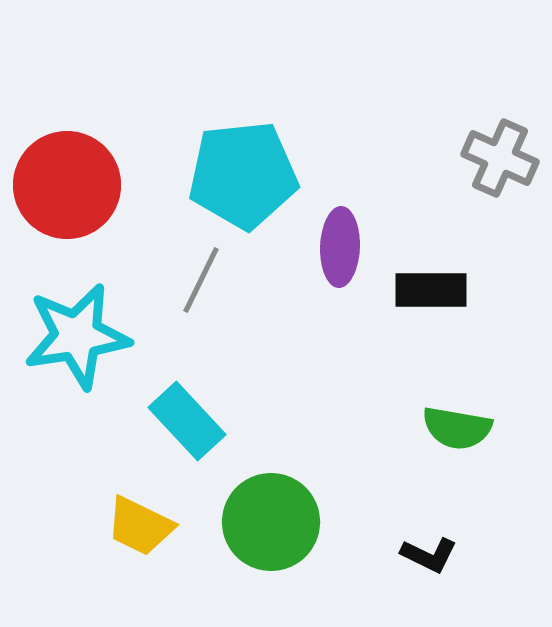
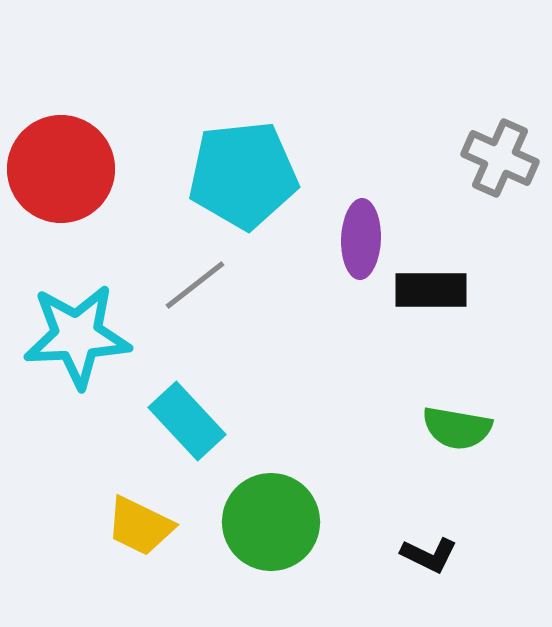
red circle: moved 6 px left, 16 px up
purple ellipse: moved 21 px right, 8 px up
gray line: moved 6 px left, 5 px down; rotated 26 degrees clockwise
cyan star: rotated 6 degrees clockwise
